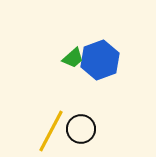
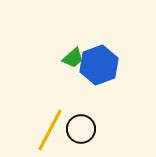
blue hexagon: moved 1 px left, 5 px down
yellow line: moved 1 px left, 1 px up
